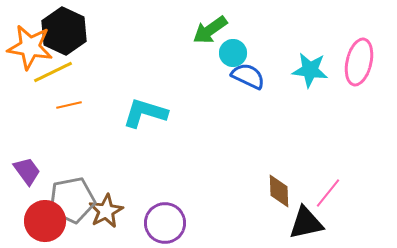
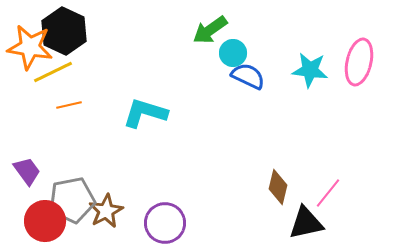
brown diamond: moved 1 px left, 4 px up; rotated 16 degrees clockwise
